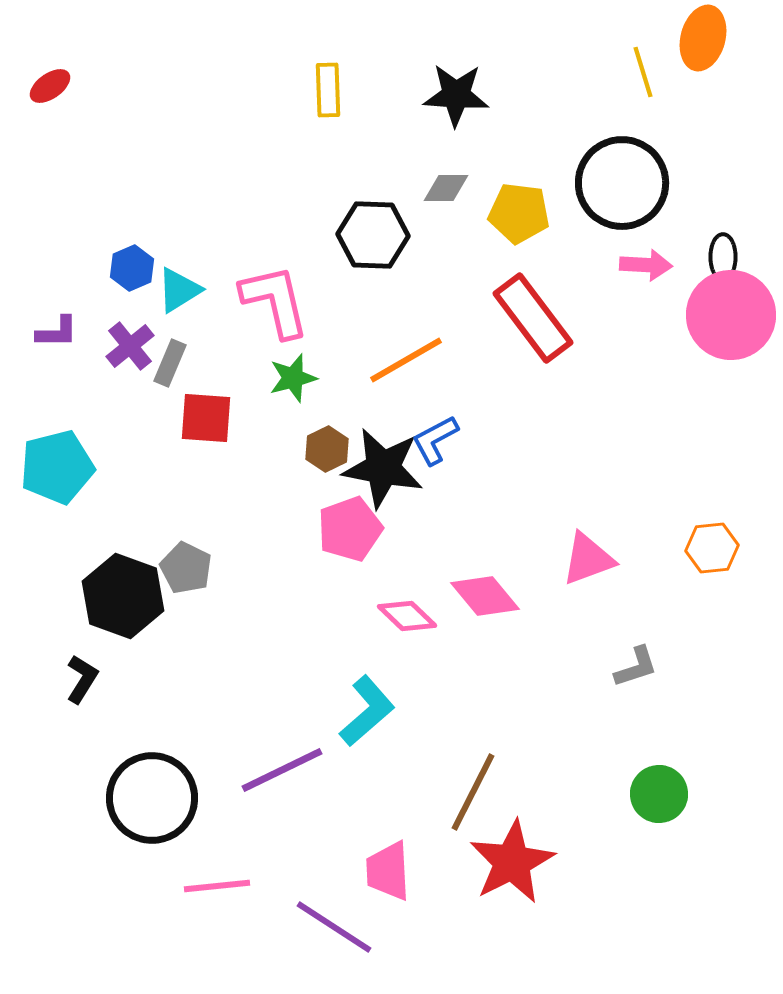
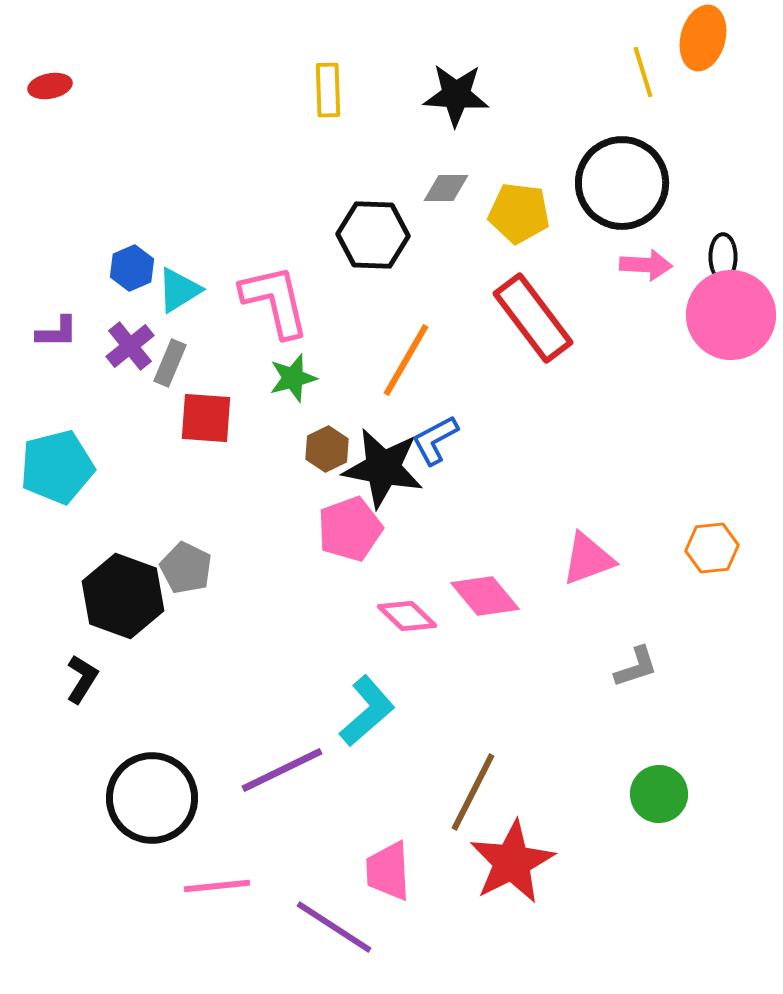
red ellipse at (50, 86): rotated 24 degrees clockwise
orange line at (406, 360): rotated 30 degrees counterclockwise
